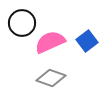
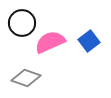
blue square: moved 2 px right
gray diamond: moved 25 px left
